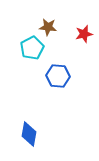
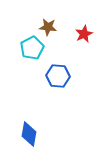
red star: rotated 12 degrees counterclockwise
